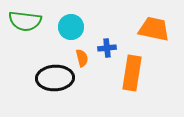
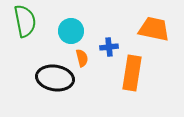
green semicircle: rotated 108 degrees counterclockwise
cyan circle: moved 4 px down
blue cross: moved 2 px right, 1 px up
black ellipse: rotated 12 degrees clockwise
